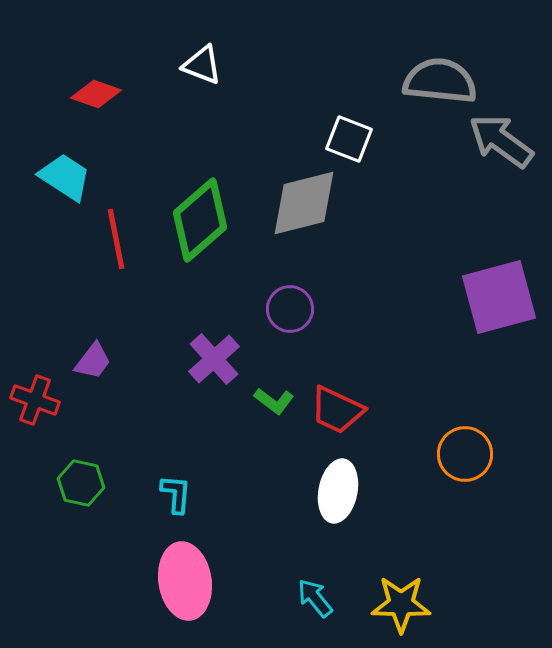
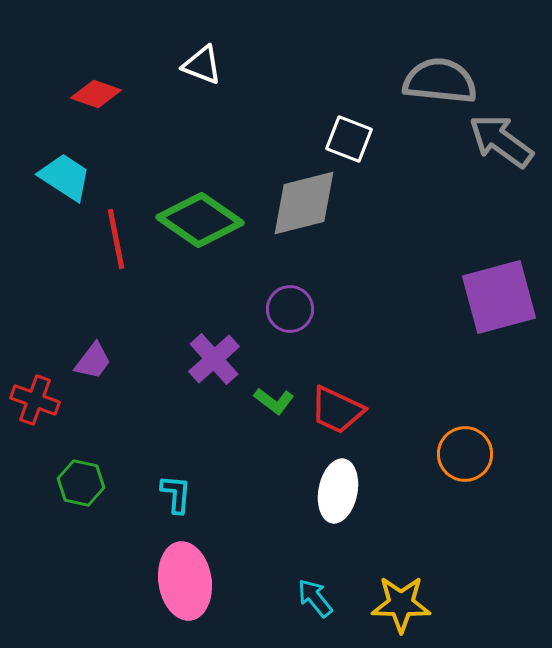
green diamond: rotated 76 degrees clockwise
